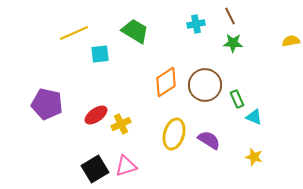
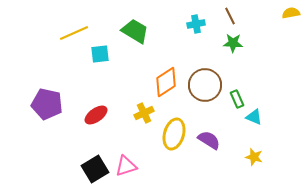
yellow semicircle: moved 28 px up
yellow cross: moved 23 px right, 11 px up
